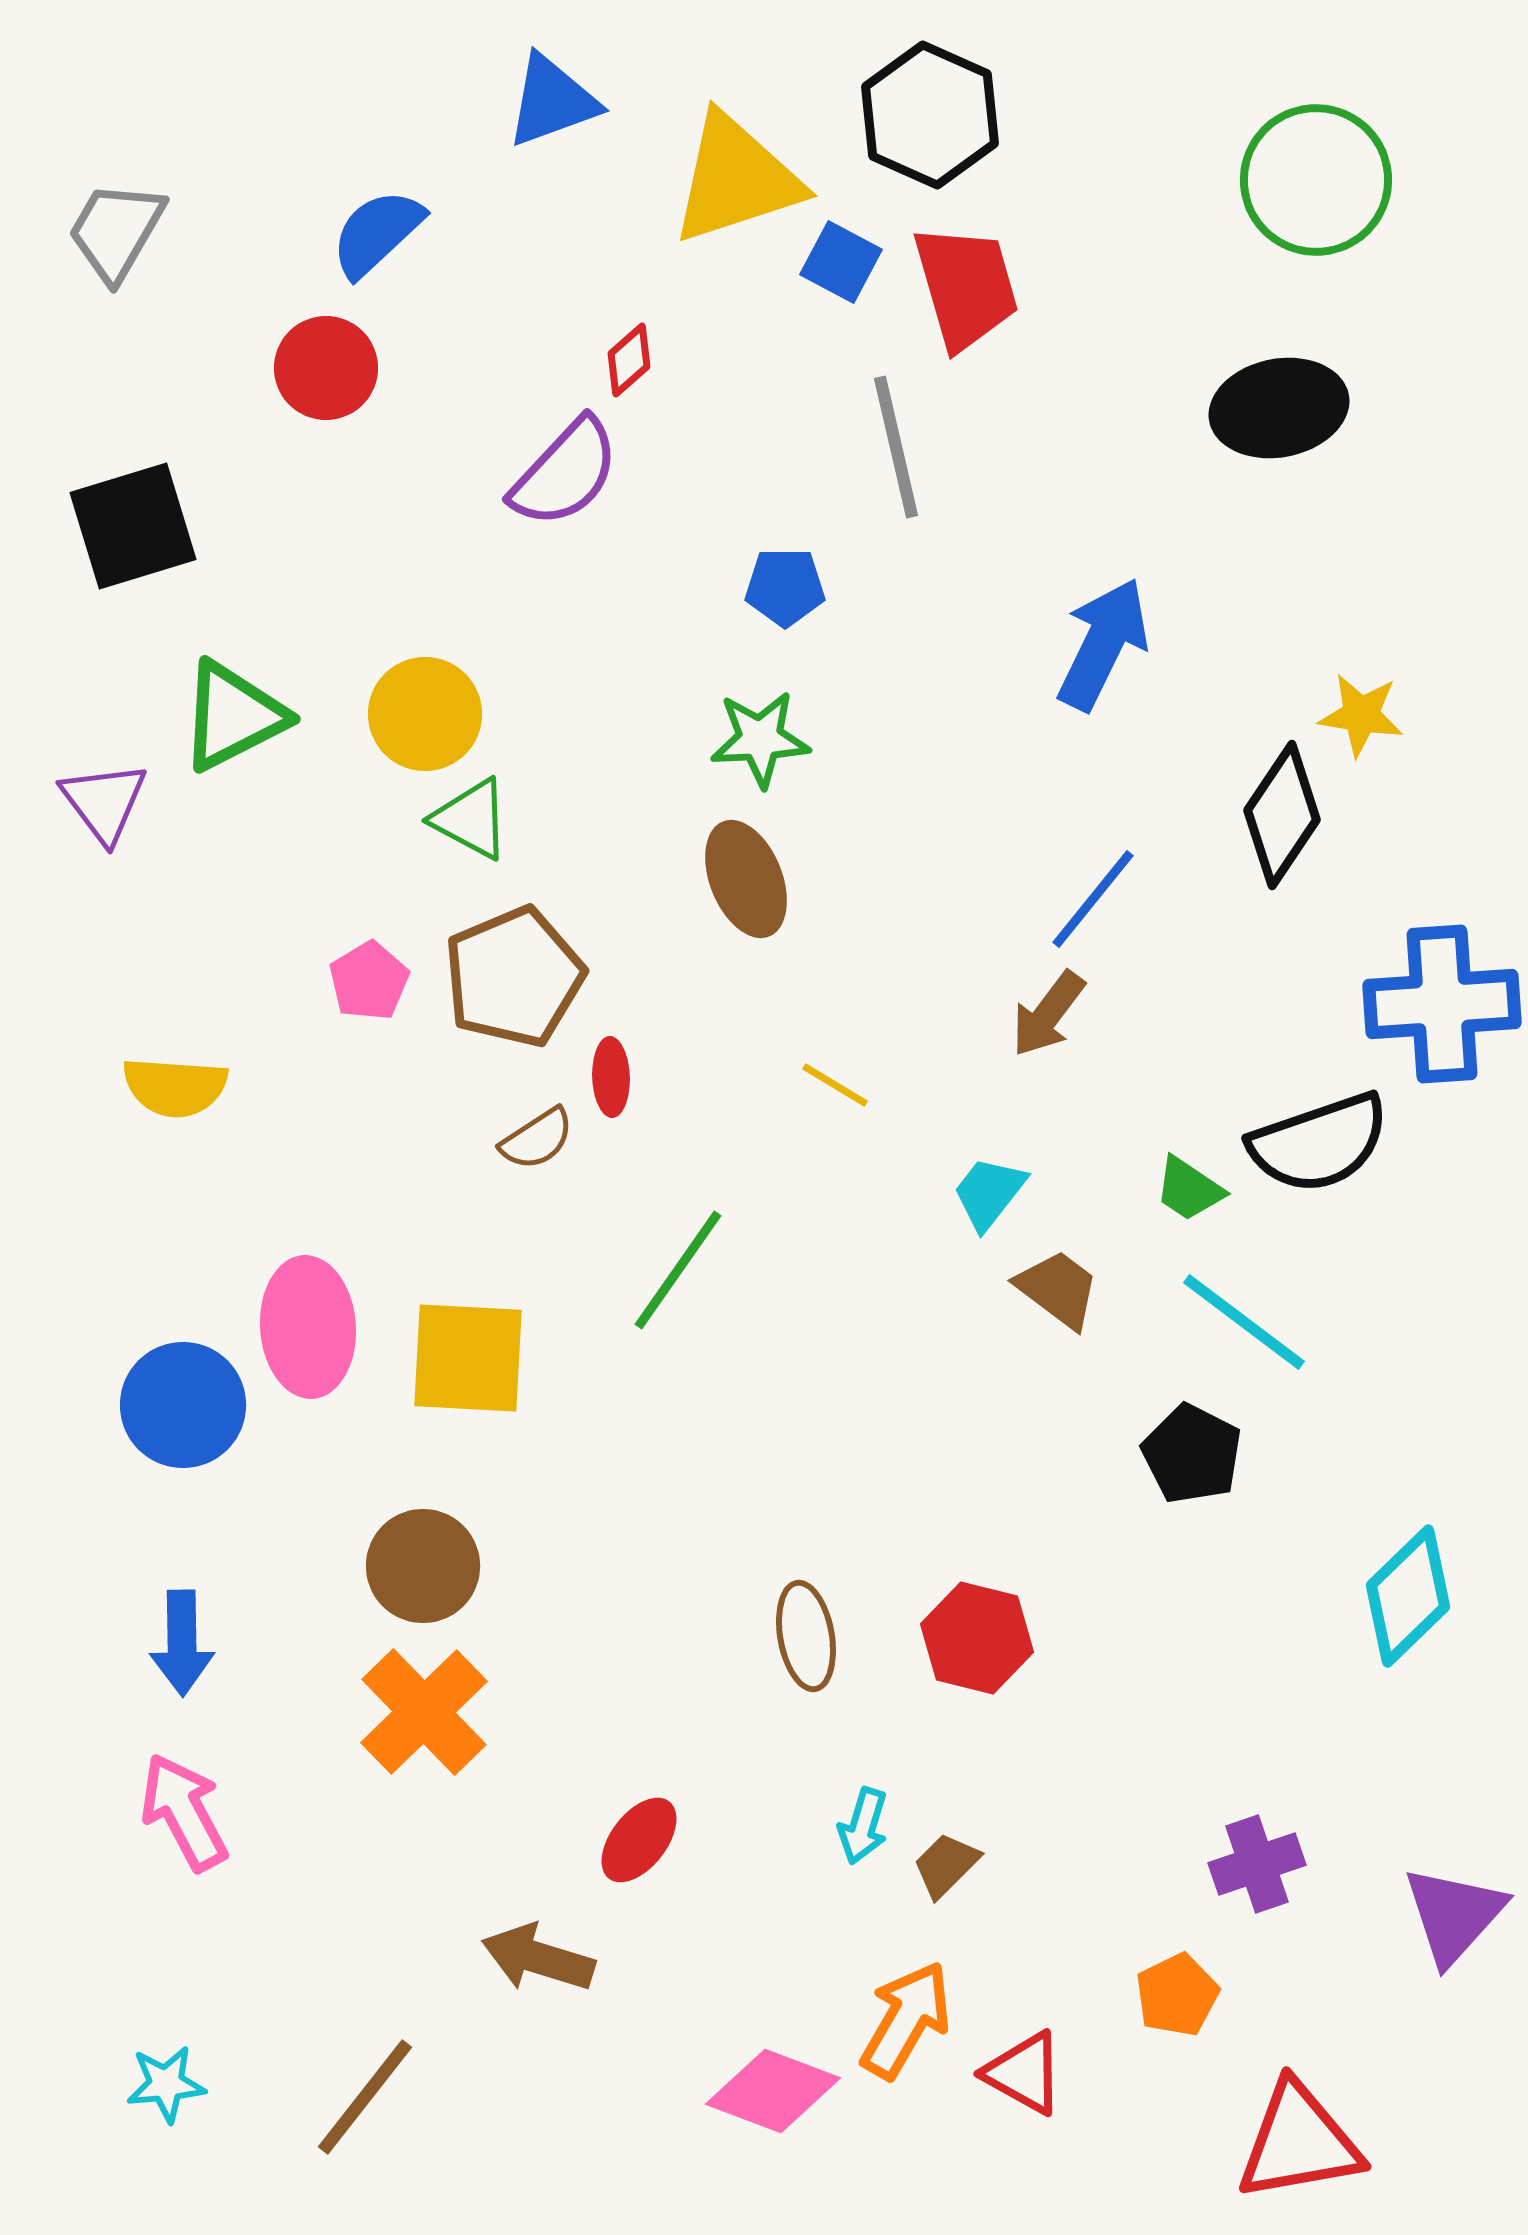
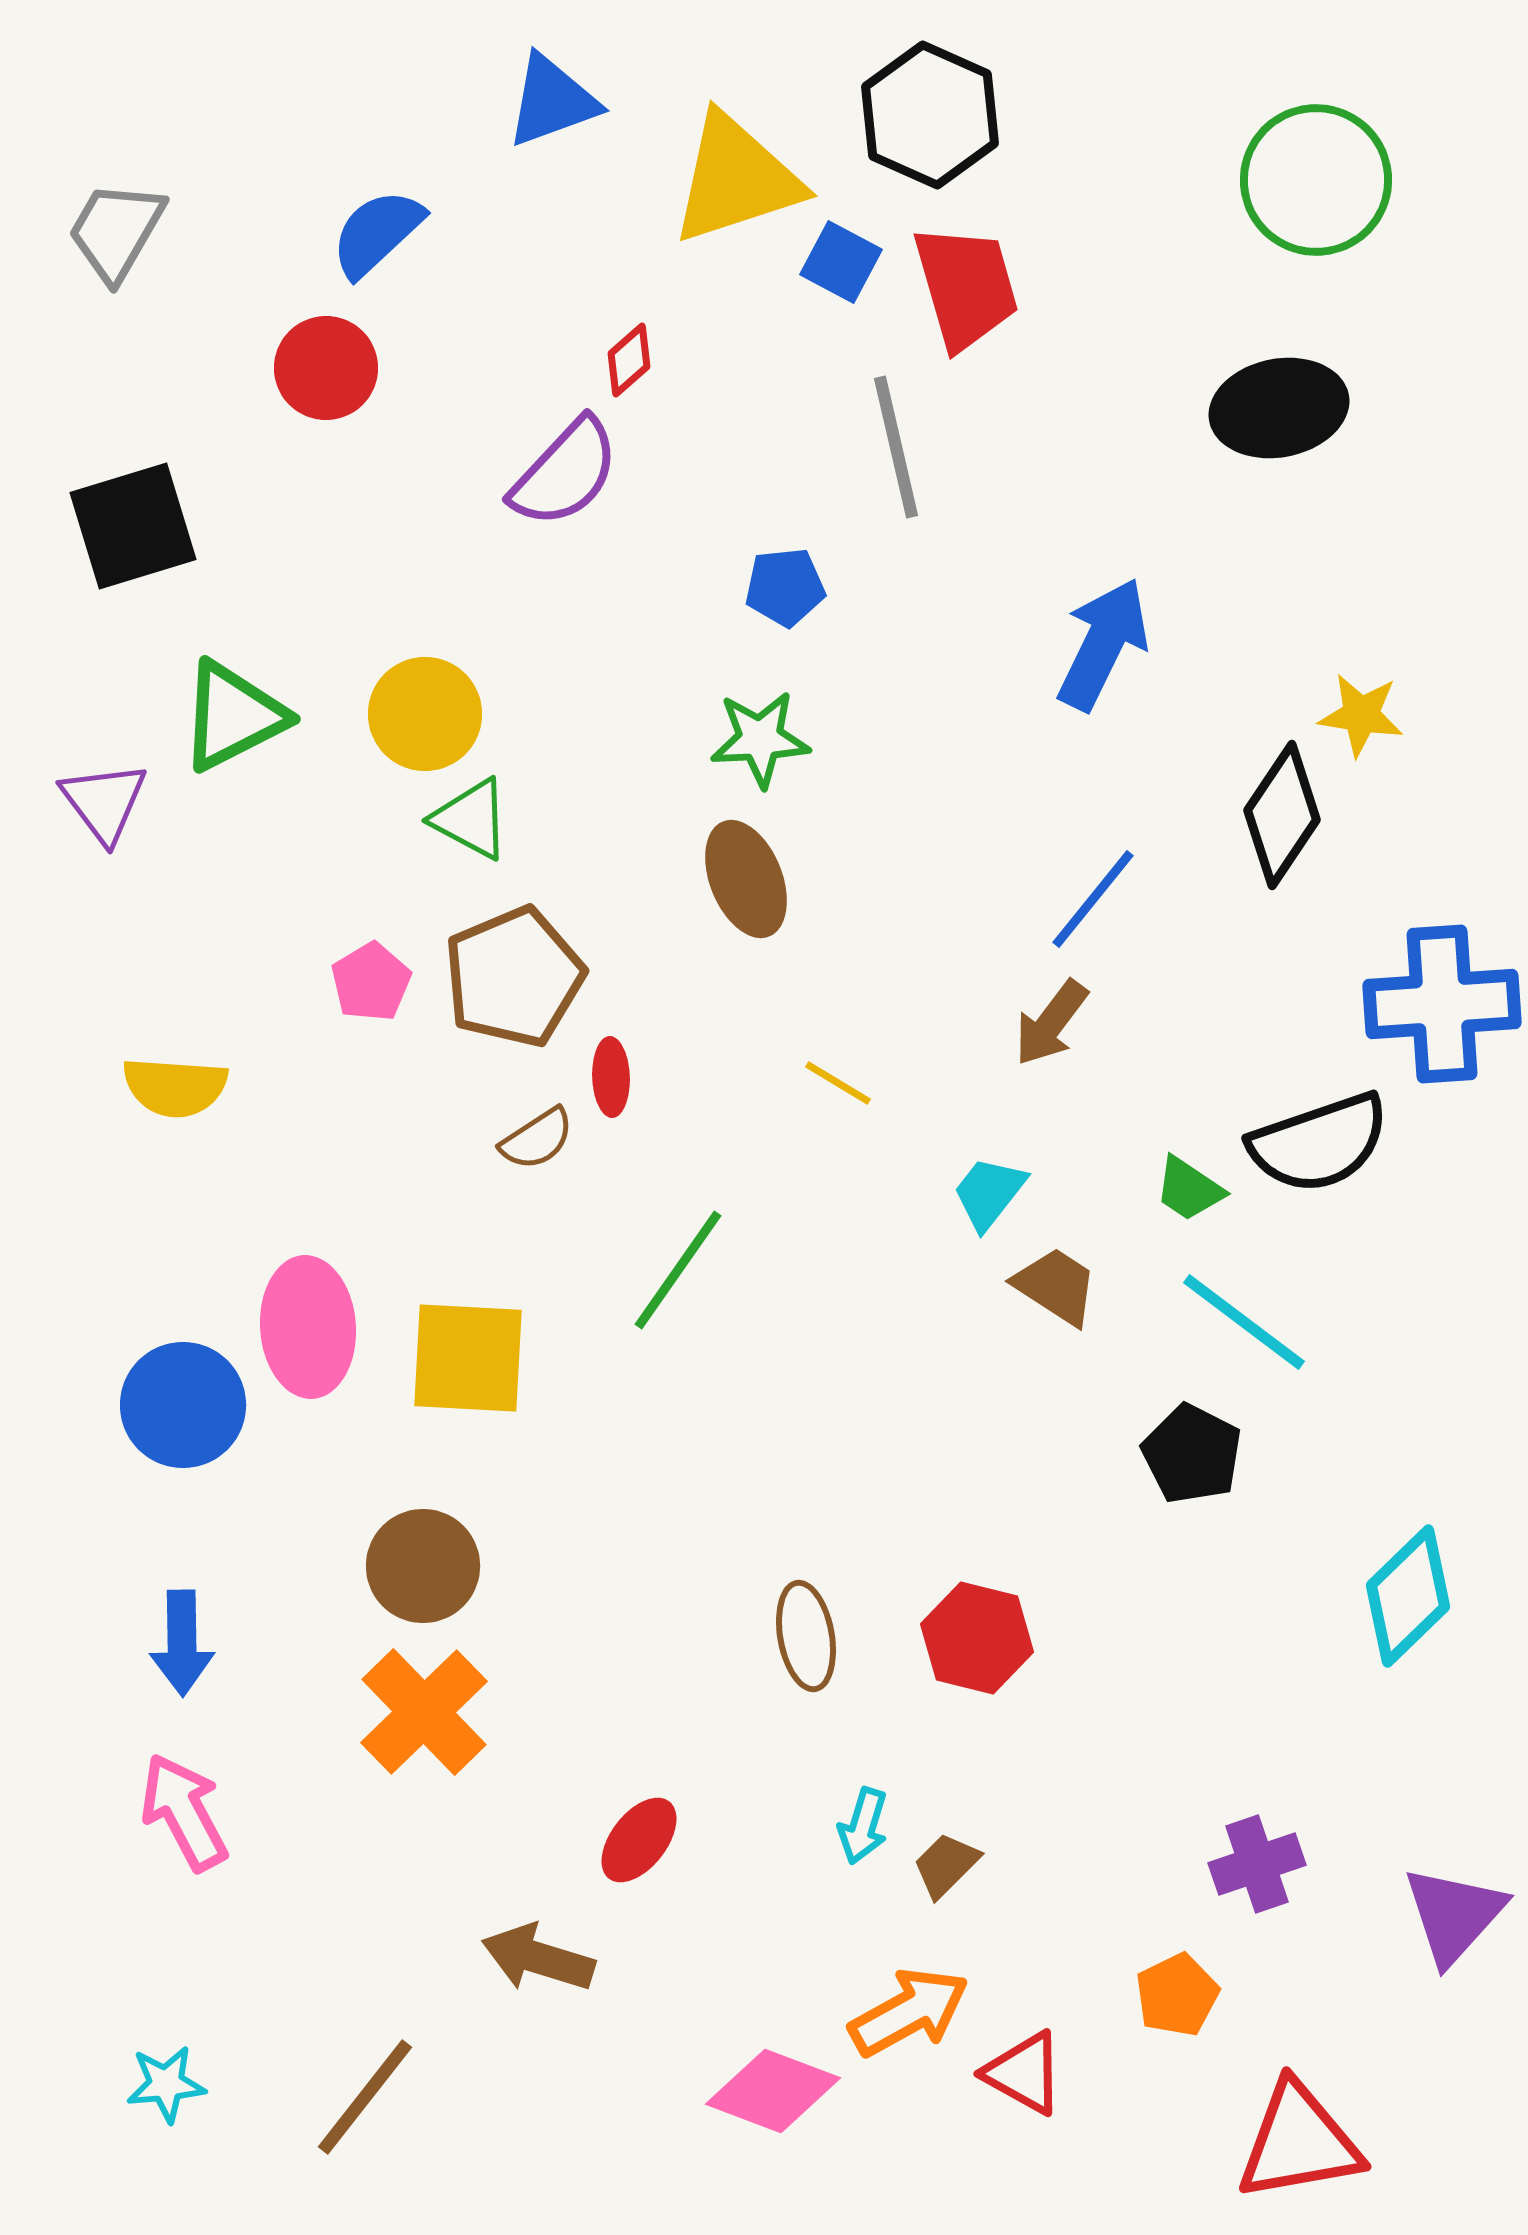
blue pentagon at (785, 587): rotated 6 degrees counterclockwise
pink pentagon at (369, 981): moved 2 px right, 1 px down
brown arrow at (1048, 1014): moved 3 px right, 9 px down
yellow line at (835, 1085): moved 3 px right, 2 px up
brown trapezoid at (1058, 1289): moved 2 px left, 3 px up; rotated 4 degrees counterclockwise
orange arrow at (906, 2020): moved 3 px right, 8 px up; rotated 31 degrees clockwise
